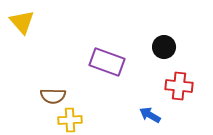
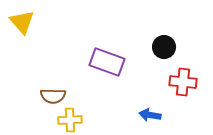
red cross: moved 4 px right, 4 px up
blue arrow: rotated 20 degrees counterclockwise
